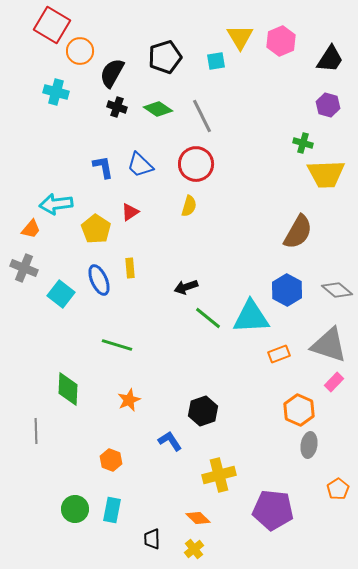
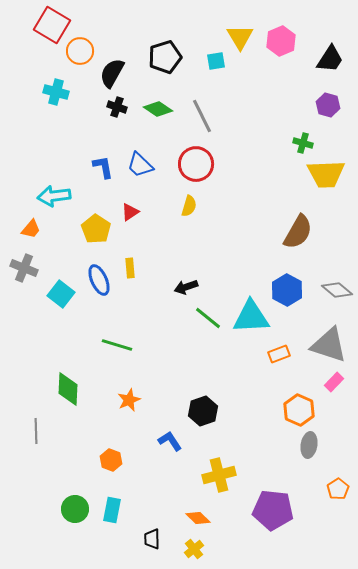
cyan arrow at (56, 204): moved 2 px left, 8 px up
